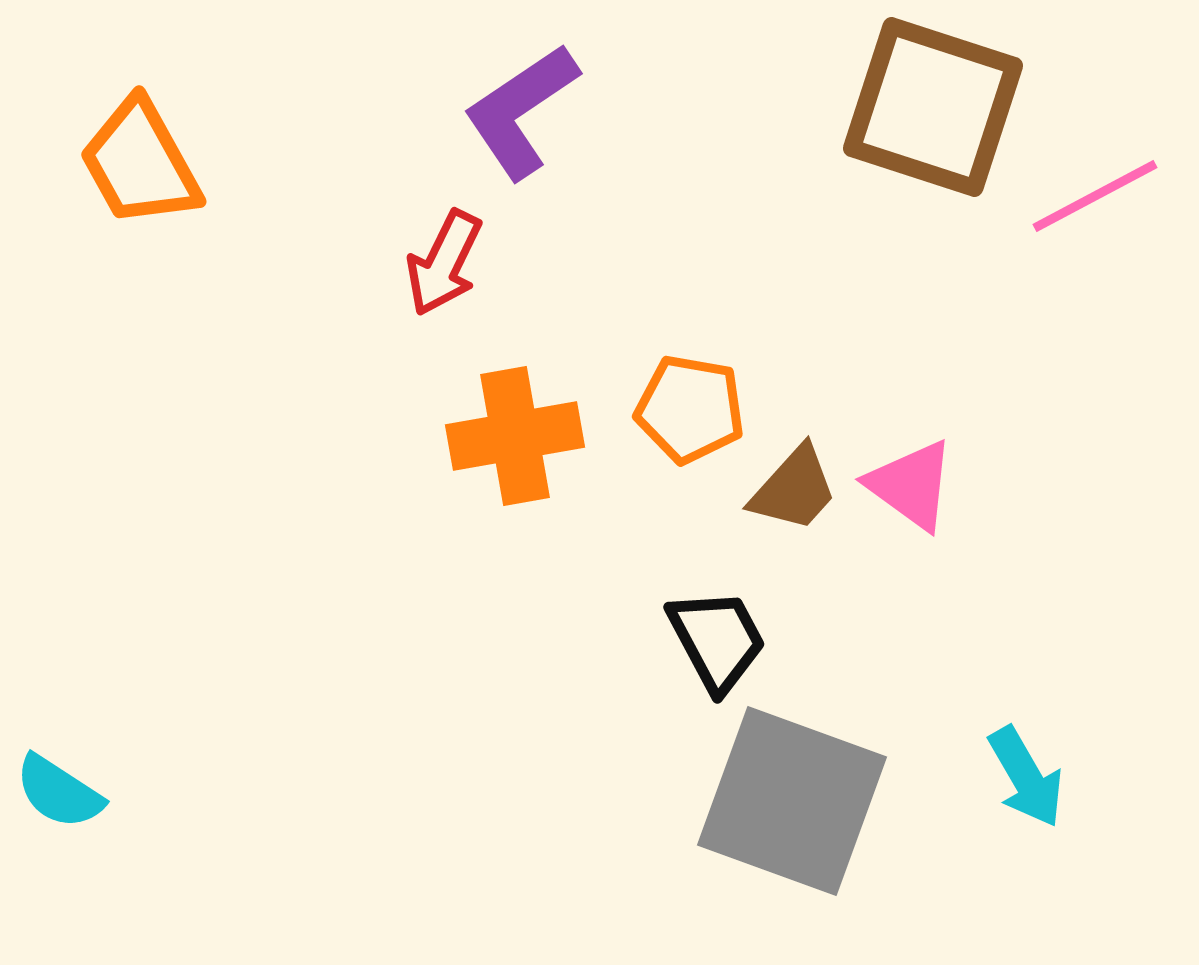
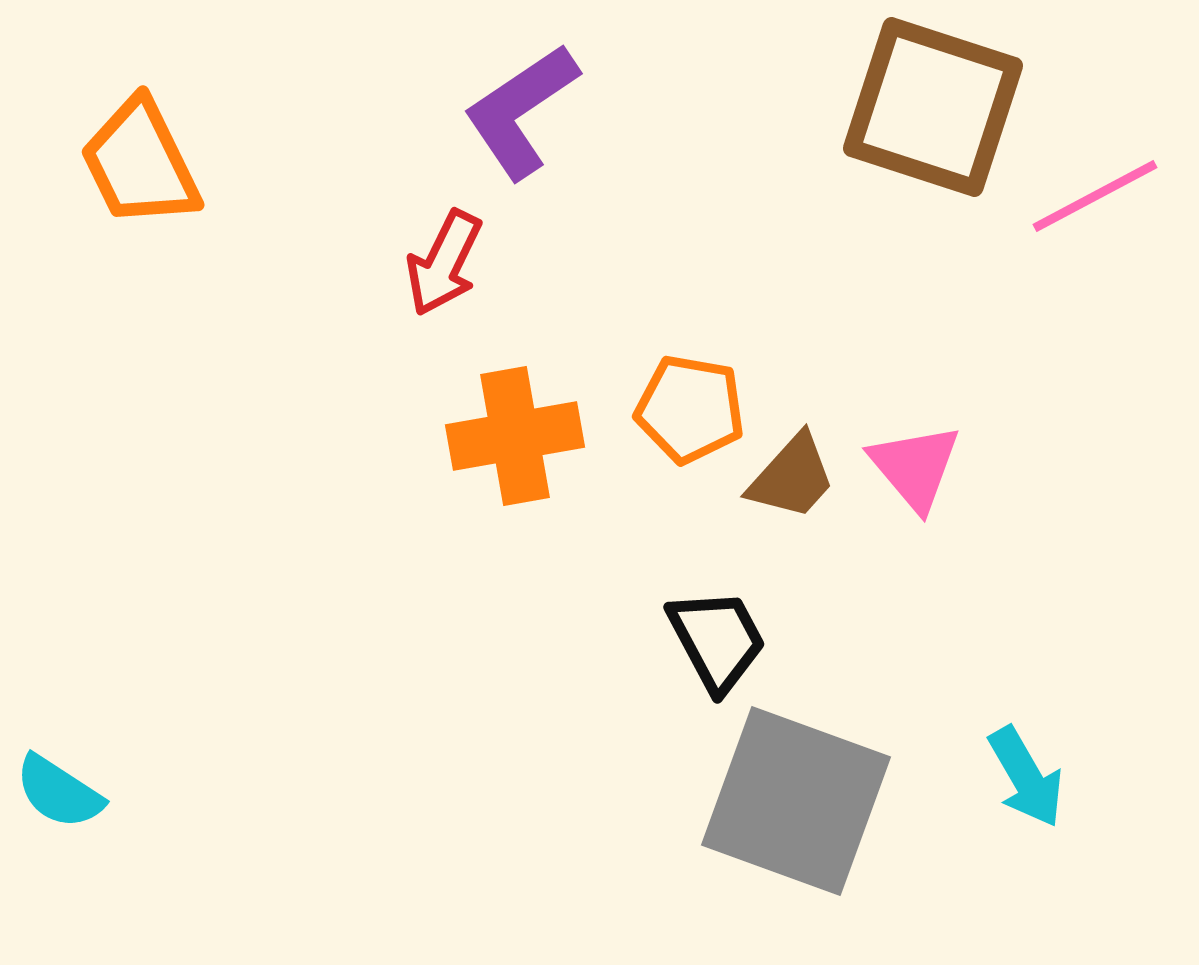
orange trapezoid: rotated 3 degrees clockwise
pink triangle: moved 4 px right, 18 px up; rotated 14 degrees clockwise
brown trapezoid: moved 2 px left, 12 px up
gray square: moved 4 px right
